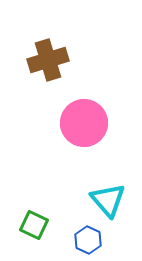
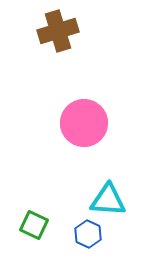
brown cross: moved 10 px right, 29 px up
cyan triangle: rotated 45 degrees counterclockwise
blue hexagon: moved 6 px up
